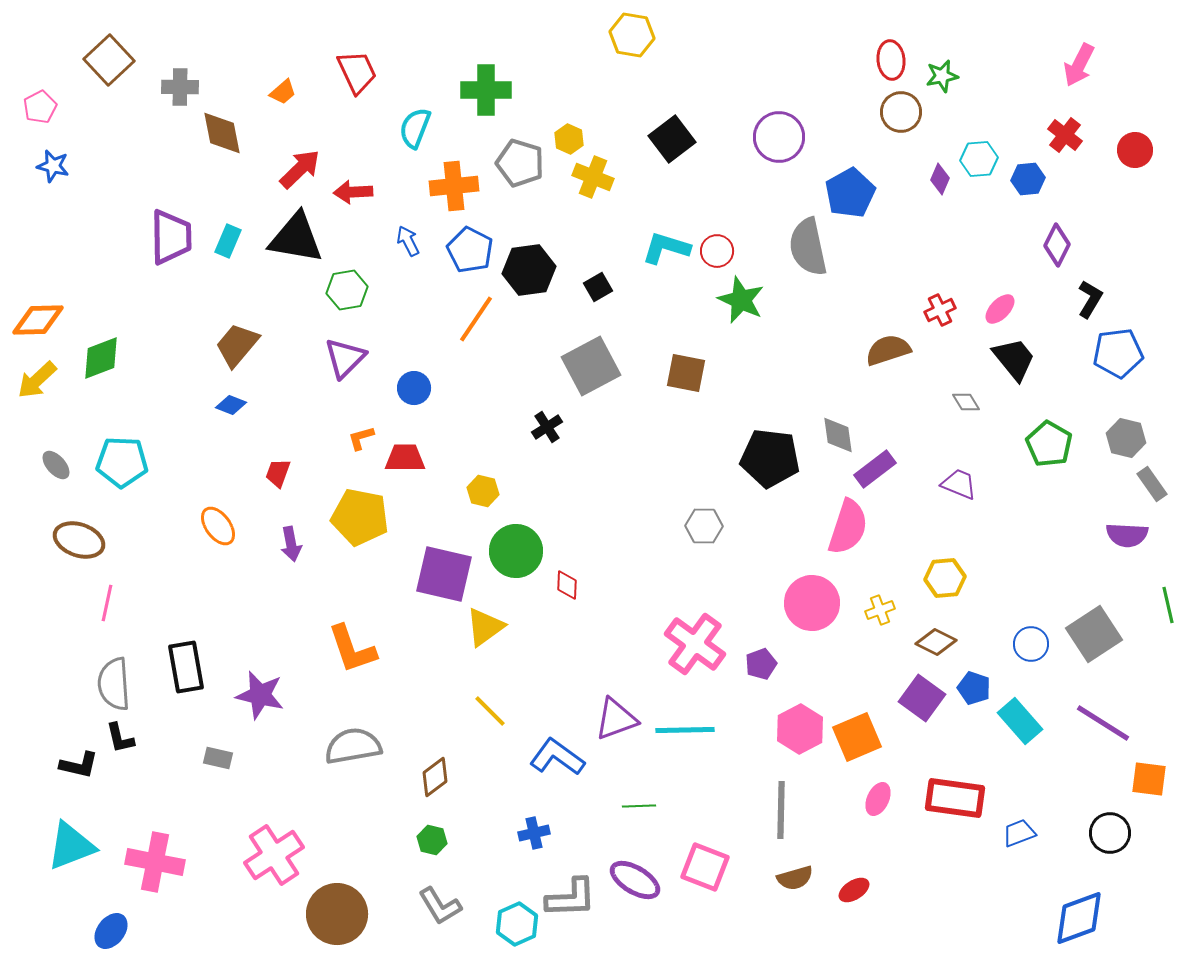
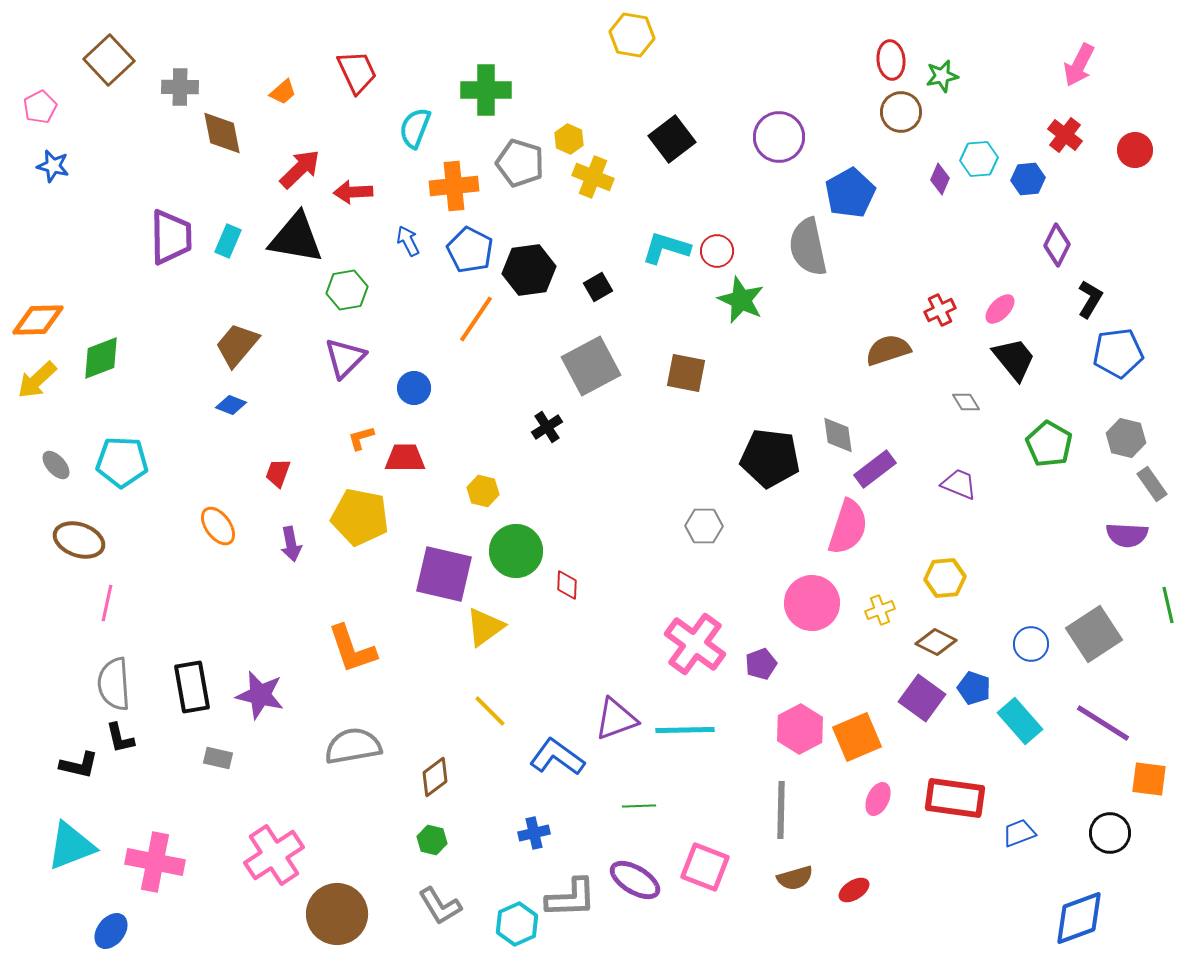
black rectangle at (186, 667): moved 6 px right, 20 px down
